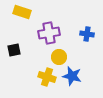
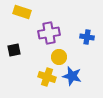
blue cross: moved 3 px down
